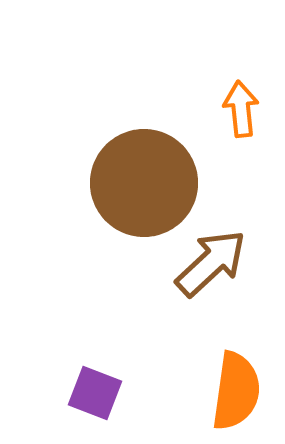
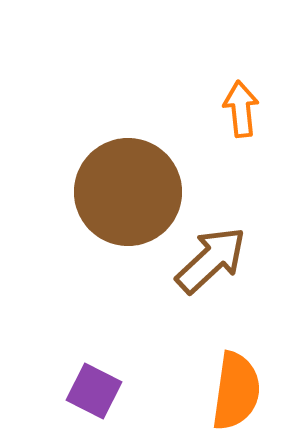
brown circle: moved 16 px left, 9 px down
brown arrow: moved 3 px up
purple square: moved 1 px left, 2 px up; rotated 6 degrees clockwise
